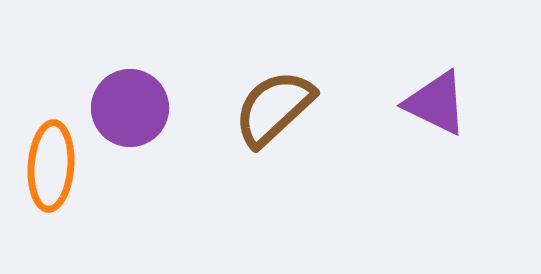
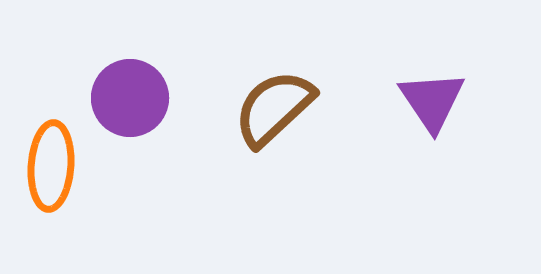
purple triangle: moved 4 px left, 2 px up; rotated 30 degrees clockwise
purple circle: moved 10 px up
